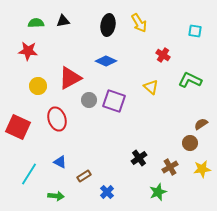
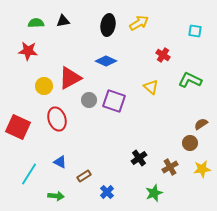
yellow arrow: rotated 90 degrees counterclockwise
yellow circle: moved 6 px right
green star: moved 4 px left, 1 px down
